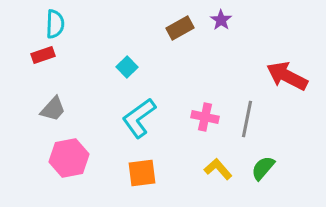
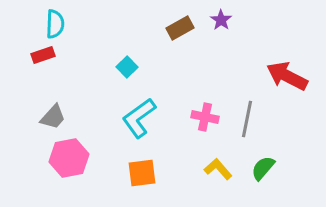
gray trapezoid: moved 8 px down
